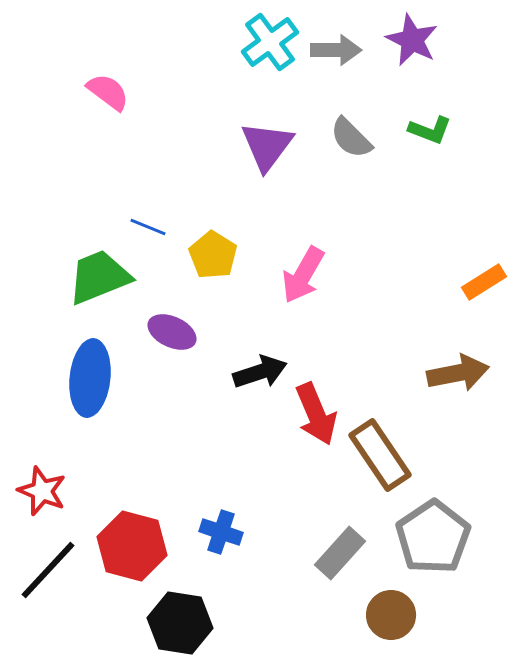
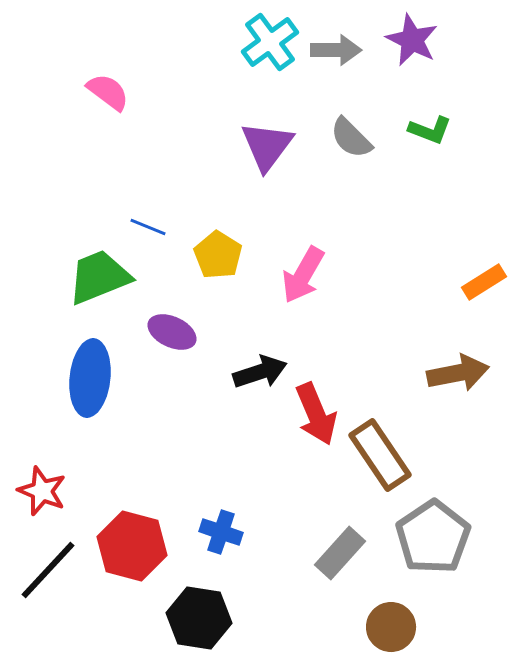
yellow pentagon: moved 5 px right
brown circle: moved 12 px down
black hexagon: moved 19 px right, 5 px up
